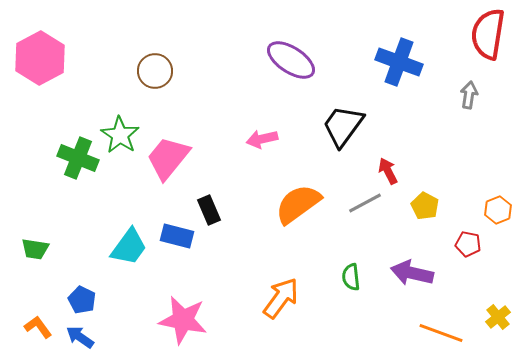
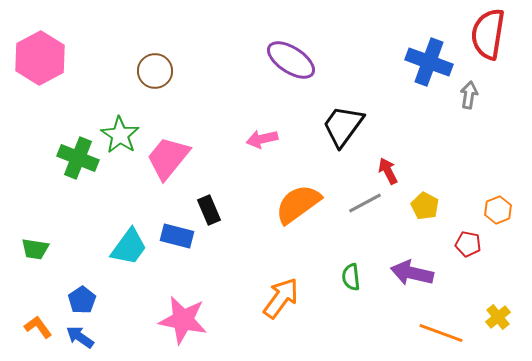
blue cross: moved 30 px right
blue pentagon: rotated 12 degrees clockwise
